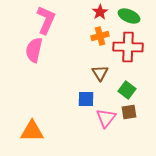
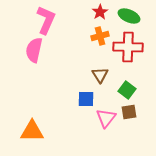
brown triangle: moved 2 px down
